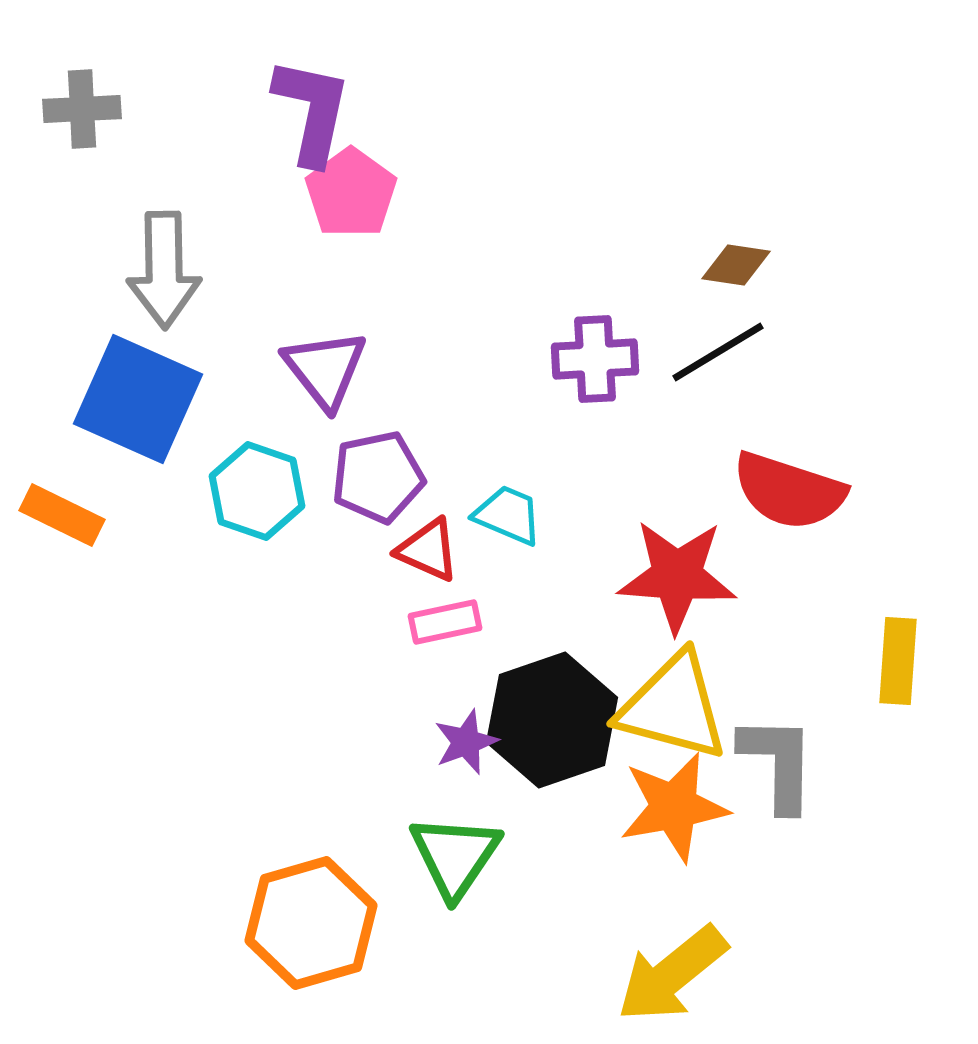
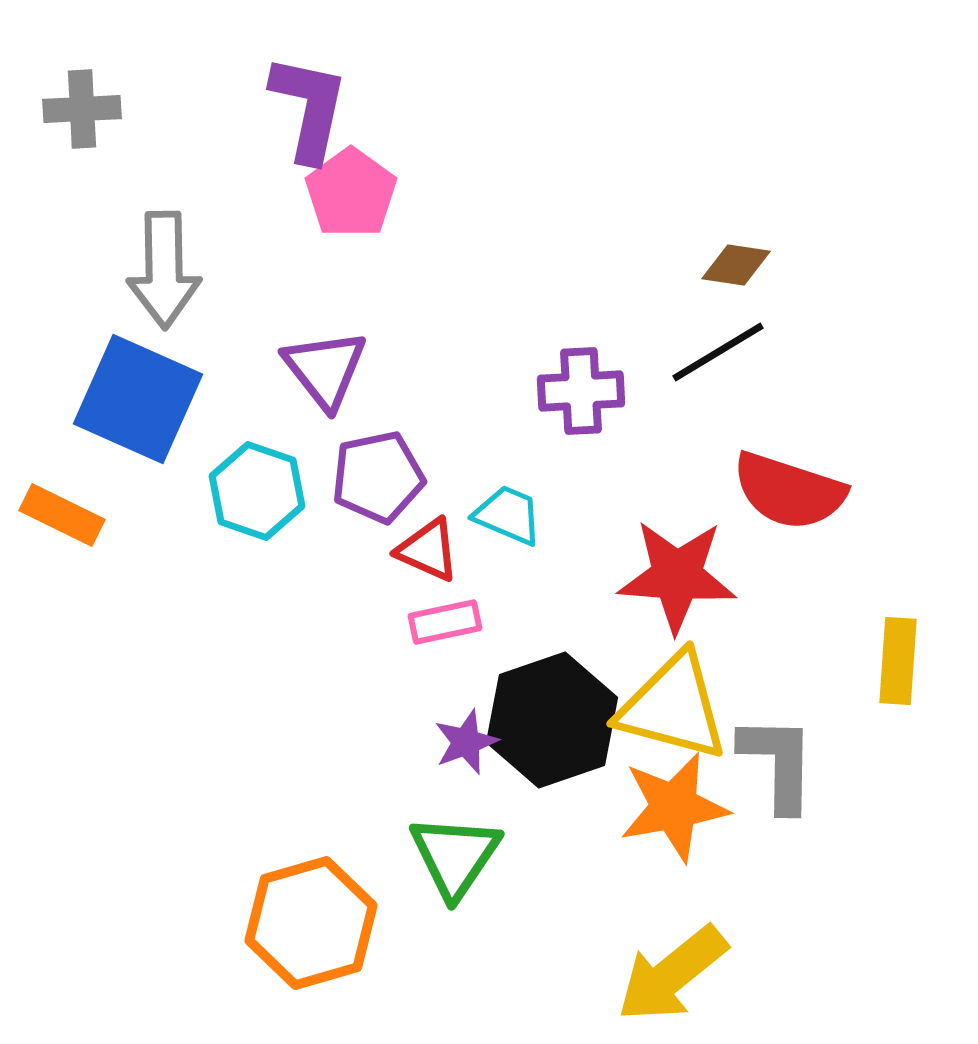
purple L-shape: moved 3 px left, 3 px up
purple cross: moved 14 px left, 32 px down
